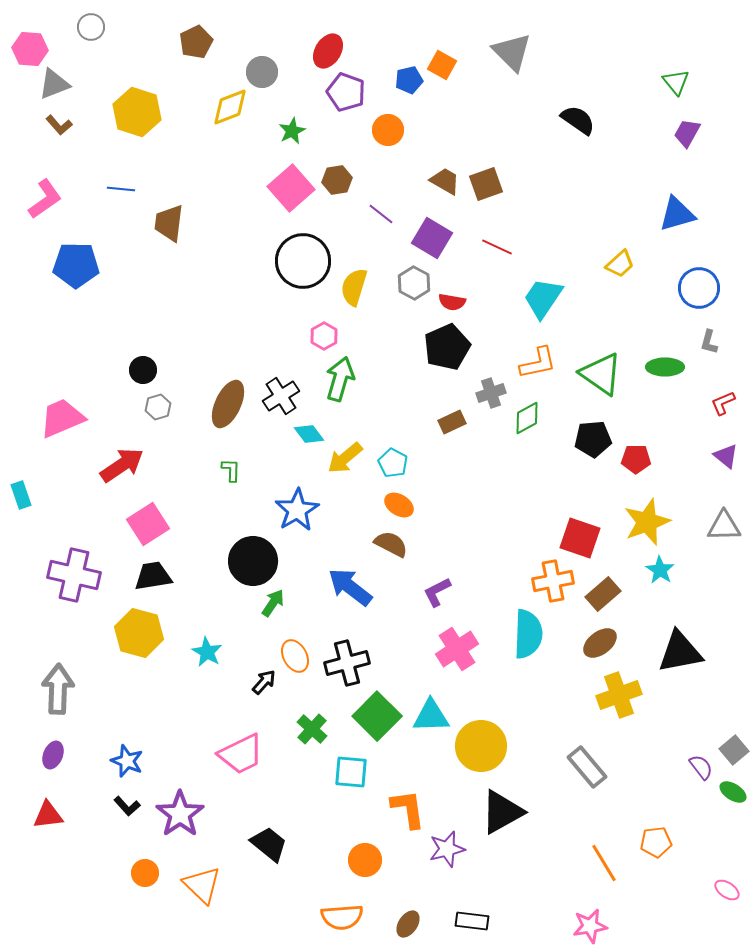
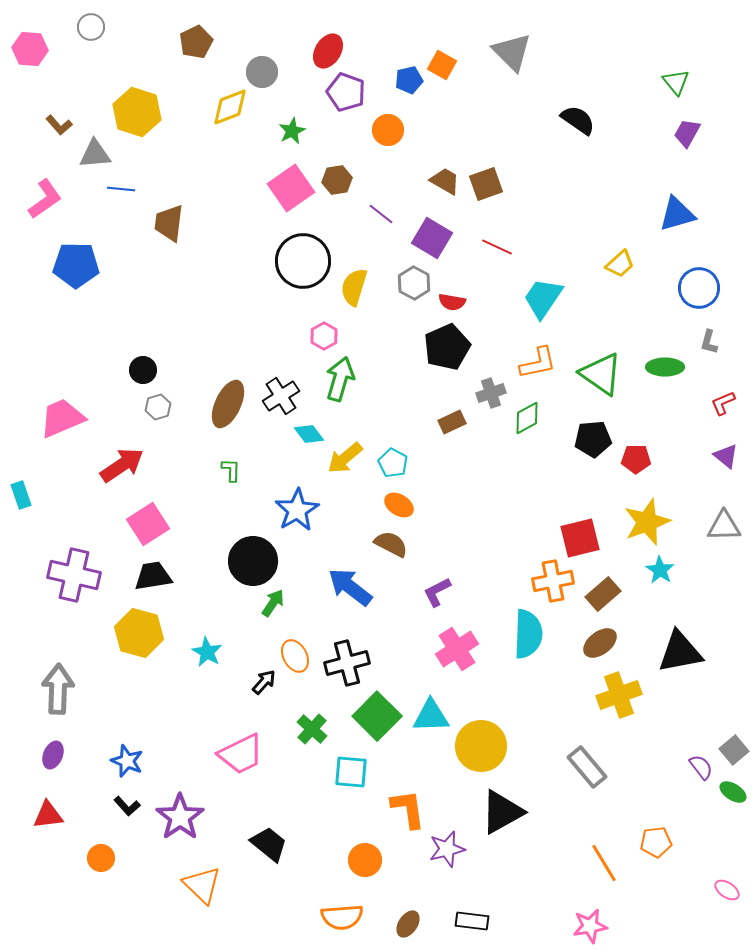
gray triangle at (54, 84): moved 41 px right, 70 px down; rotated 16 degrees clockwise
pink square at (291, 188): rotated 6 degrees clockwise
red square at (580, 538): rotated 33 degrees counterclockwise
purple star at (180, 814): moved 3 px down
orange circle at (145, 873): moved 44 px left, 15 px up
